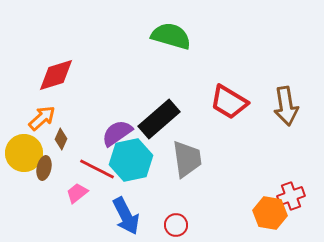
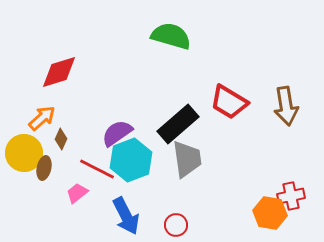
red diamond: moved 3 px right, 3 px up
black rectangle: moved 19 px right, 5 px down
cyan hexagon: rotated 9 degrees counterclockwise
red cross: rotated 8 degrees clockwise
